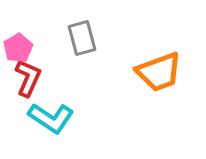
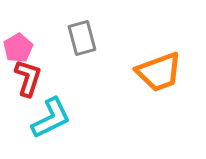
red L-shape: rotated 6 degrees counterclockwise
cyan L-shape: rotated 60 degrees counterclockwise
